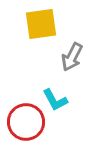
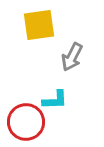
yellow square: moved 2 px left, 1 px down
cyan L-shape: rotated 64 degrees counterclockwise
